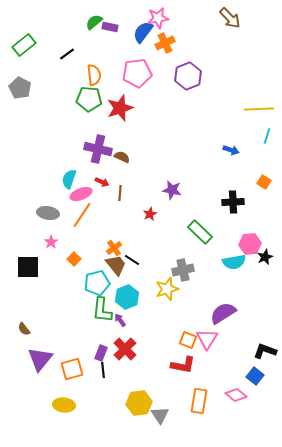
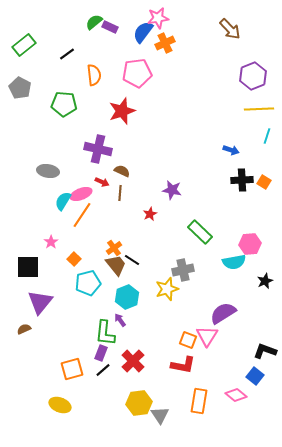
brown arrow at (230, 18): moved 11 px down
purple rectangle at (110, 27): rotated 14 degrees clockwise
purple hexagon at (188, 76): moved 65 px right
green pentagon at (89, 99): moved 25 px left, 5 px down
red star at (120, 108): moved 2 px right, 3 px down
brown semicircle at (122, 157): moved 14 px down
cyan semicircle at (69, 179): moved 6 px left, 22 px down; rotated 12 degrees clockwise
black cross at (233, 202): moved 9 px right, 22 px up
gray ellipse at (48, 213): moved 42 px up
black star at (265, 257): moved 24 px down
cyan pentagon at (97, 283): moved 9 px left
green L-shape at (102, 310): moved 3 px right, 23 px down
brown semicircle at (24, 329): rotated 104 degrees clockwise
pink triangle at (207, 339): moved 3 px up
red cross at (125, 349): moved 8 px right, 12 px down
purple triangle at (40, 359): moved 57 px up
black line at (103, 370): rotated 56 degrees clockwise
yellow ellipse at (64, 405): moved 4 px left; rotated 15 degrees clockwise
